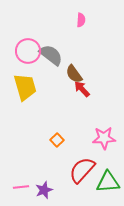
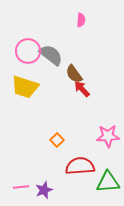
yellow trapezoid: rotated 124 degrees clockwise
pink star: moved 4 px right, 2 px up
red semicircle: moved 2 px left, 4 px up; rotated 44 degrees clockwise
